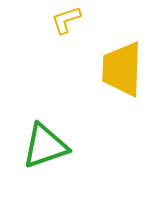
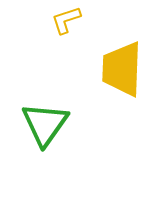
green triangle: moved 22 px up; rotated 36 degrees counterclockwise
